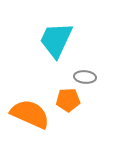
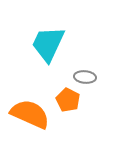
cyan trapezoid: moved 8 px left, 4 px down
orange pentagon: rotated 30 degrees clockwise
